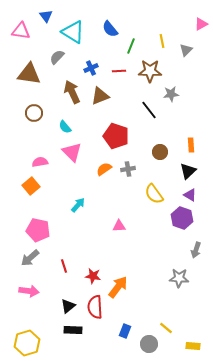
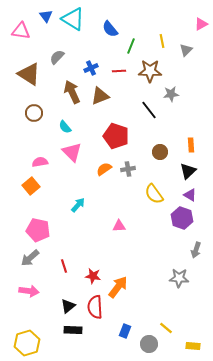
cyan triangle at (73, 32): moved 13 px up
brown triangle at (29, 74): rotated 25 degrees clockwise
